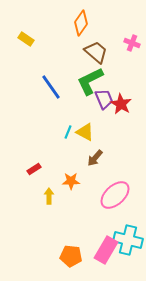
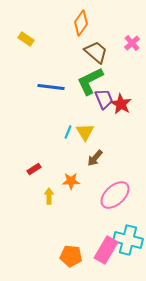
pink cross: rotated 28 degrees clockwise
blue line: rotated 48 degrees counterclockwise
yellow triangle: rotated 30 degrees clockwise
